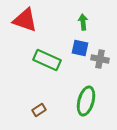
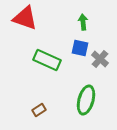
red triangle: moved 2 px up
gray cross: rotated 30 degrees clockwise
green ellipse: moved 1 px up
